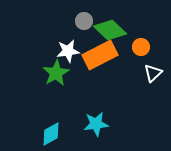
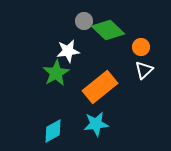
green diamond: moved 2 px left
orange rectangle: moved 32 px down; rotated 12 degrees counterclockwise
white triangle: moved 9 px left, 3 px up
cyan diamond: moved 2 px right, 3 px up
